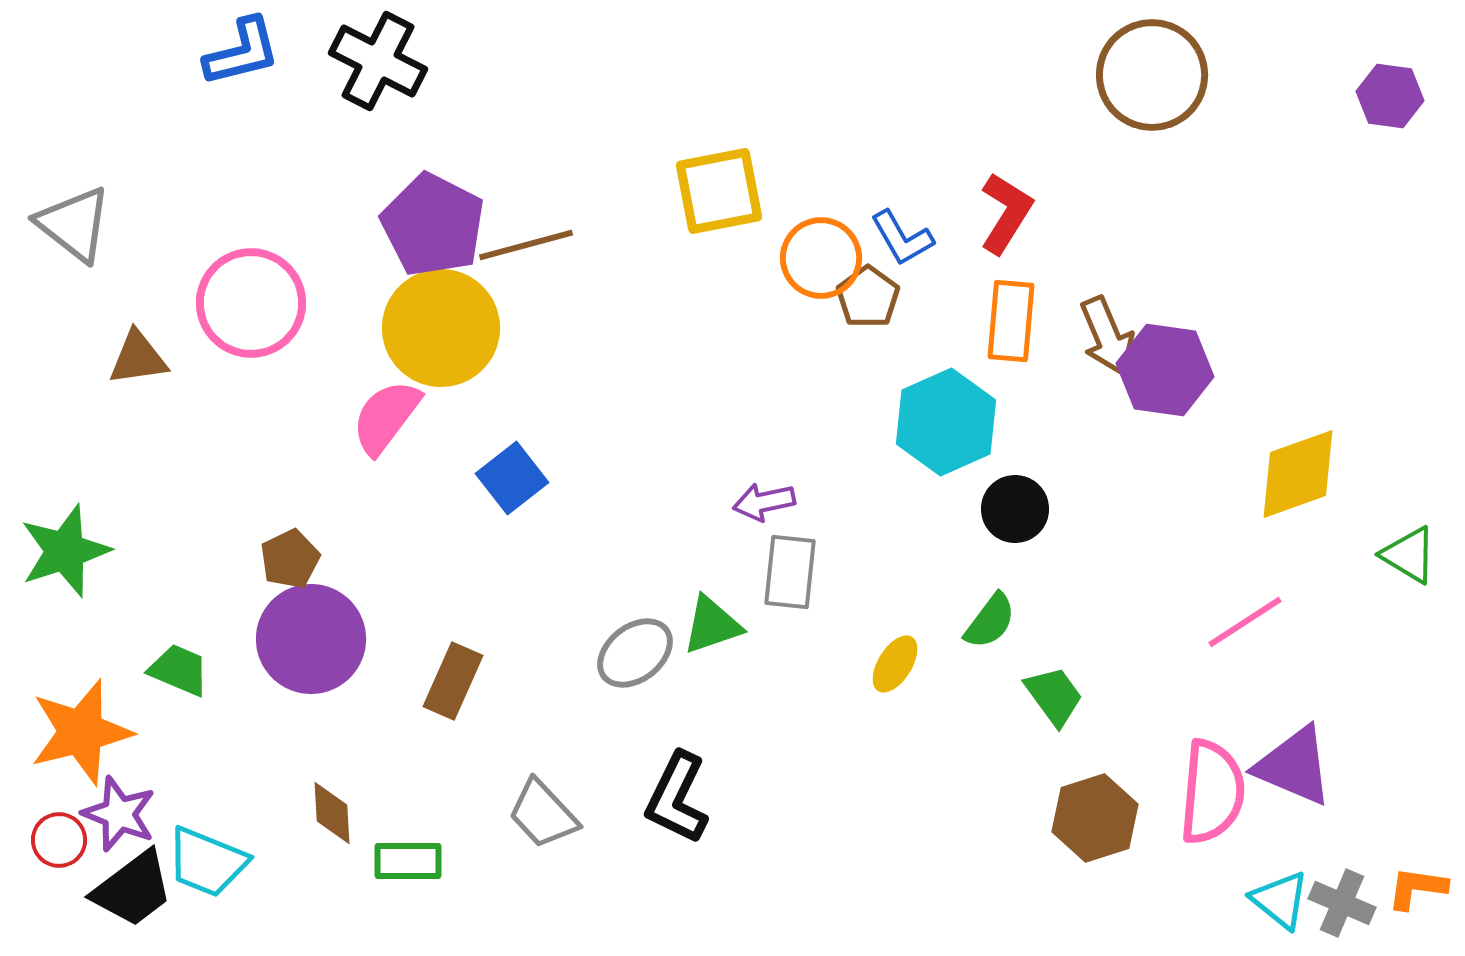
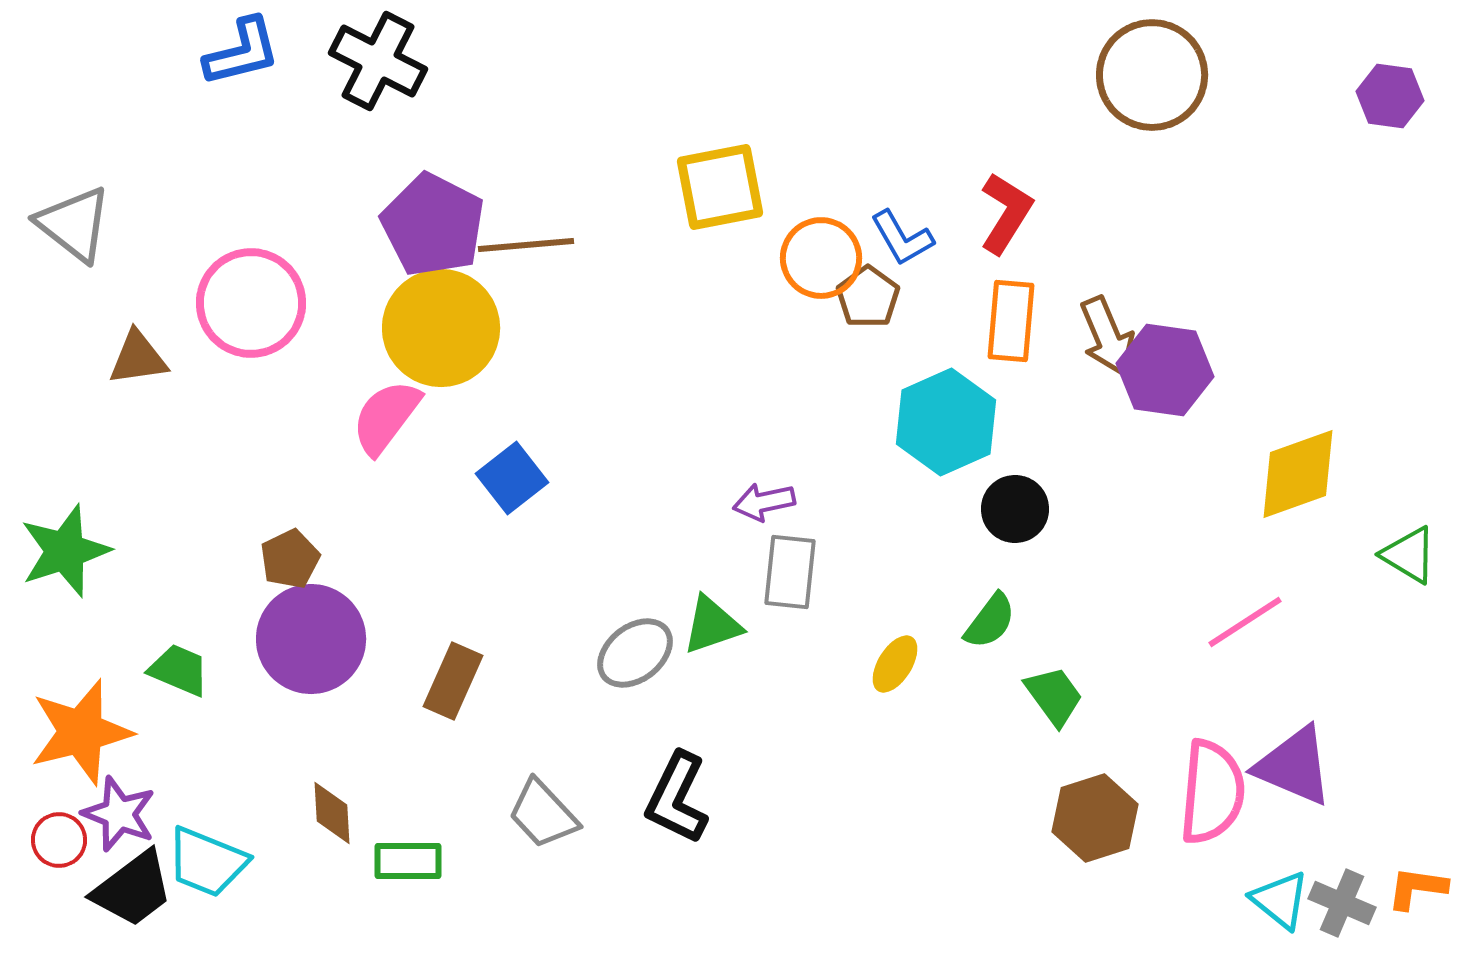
yellow square at (719, 191): moved 1 px right, 4 px up
brown line at (526, 245): rotated 10 degrees clockwise
